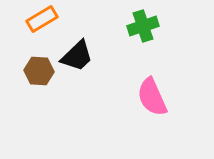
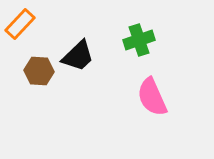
orange rectangle: moved 22 px left, 5 px down; rotated 16 degrees counterclockwise
green cross: moved 4 px left, 14 px down
black trapezoid: moved 1 px right
